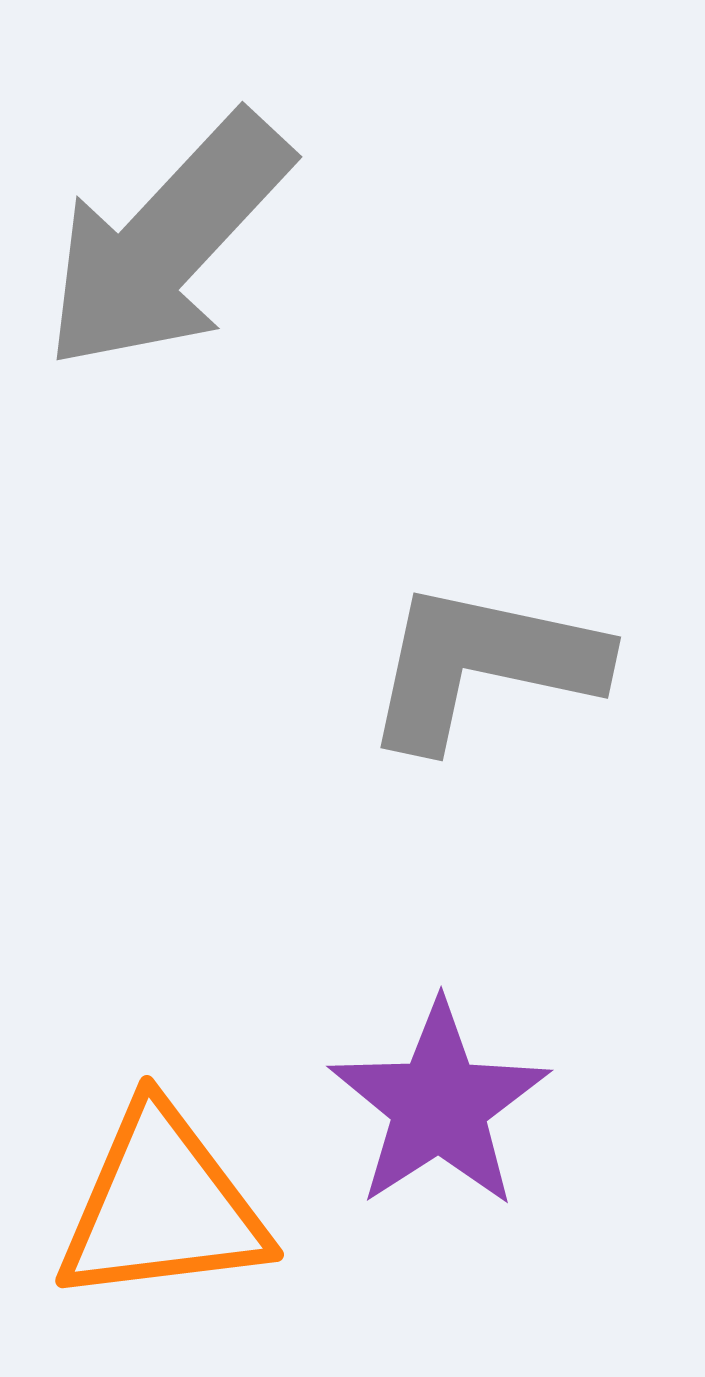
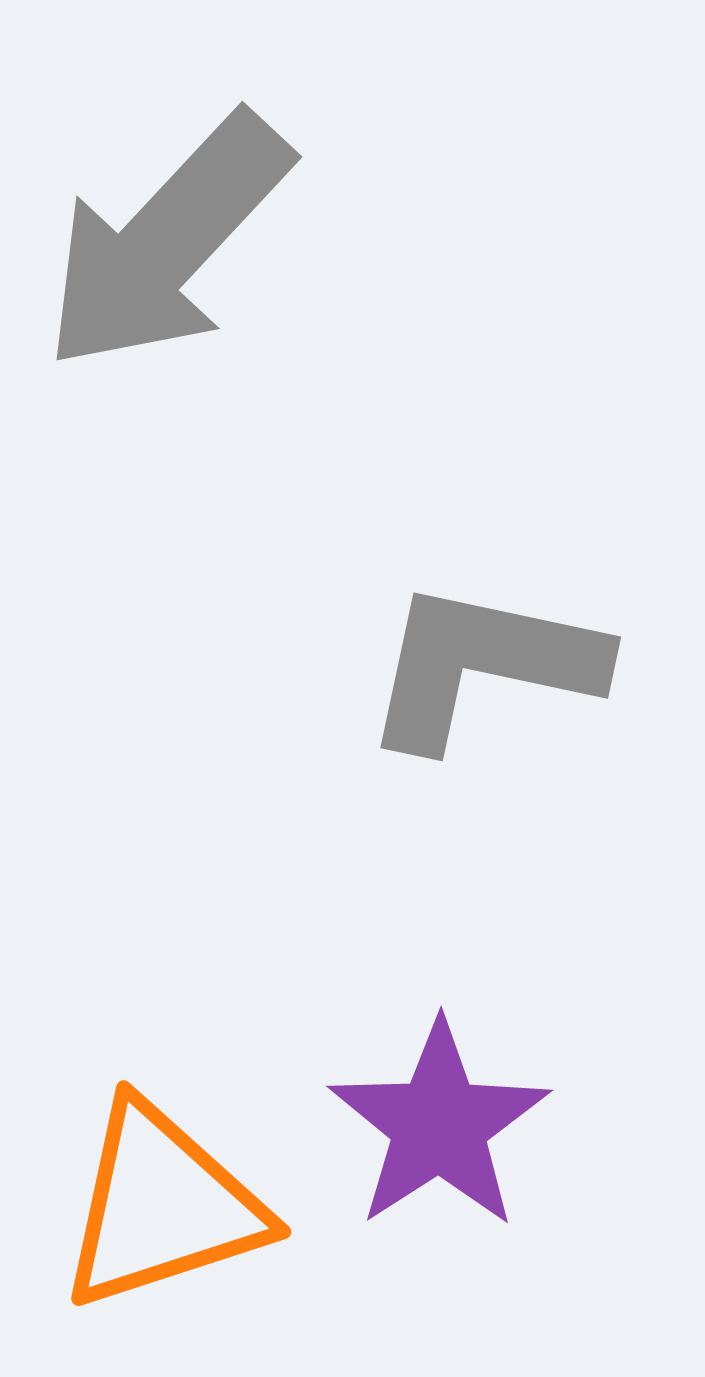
purple star: moved 20 px down
orange triangle: rotated 11 degrees counterclockwise
